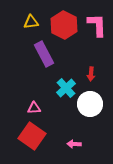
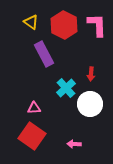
yellow triangle: rotated 42 degrees clockwise
